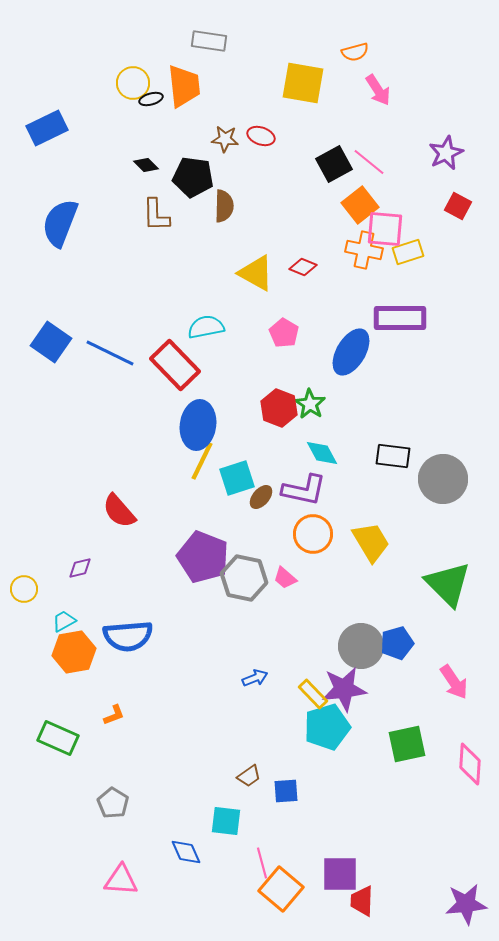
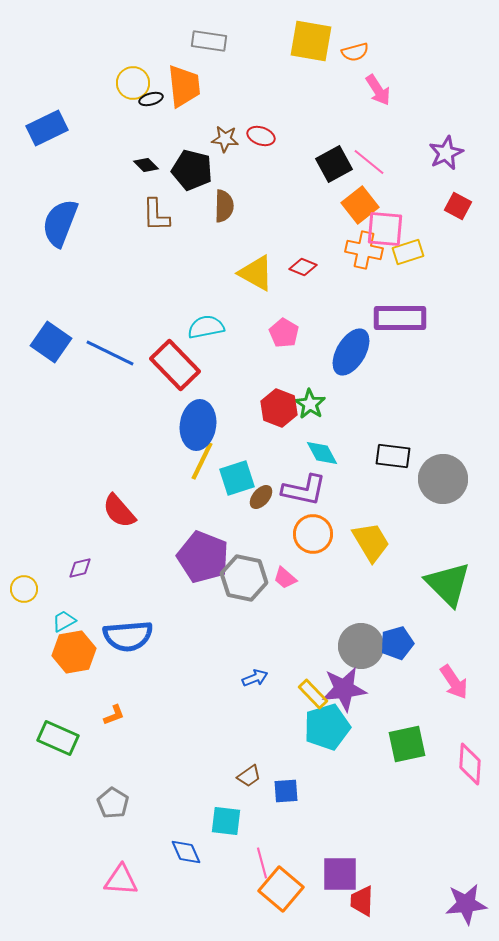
yellow square at (303, 83): moved 8 px right, 42 px up
black pentagon at (193, 177): moved 1 px left, 7 px up; rotated 6 degrees clockwise
